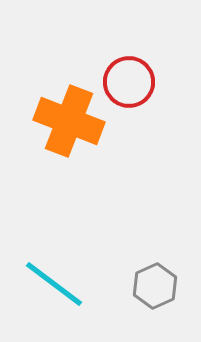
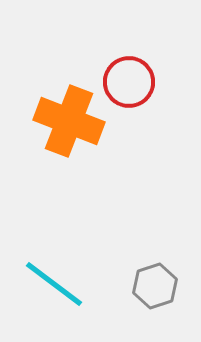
gray hexagon: rotated 6 degrees clockwise
